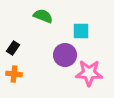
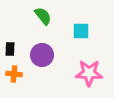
green semicircle: rotated 30 degrees clockwise
black rectangle: moved 3 px left, 1 px down; rotated 32 degrees counterclockwise
purple circle: moved 23 px left
